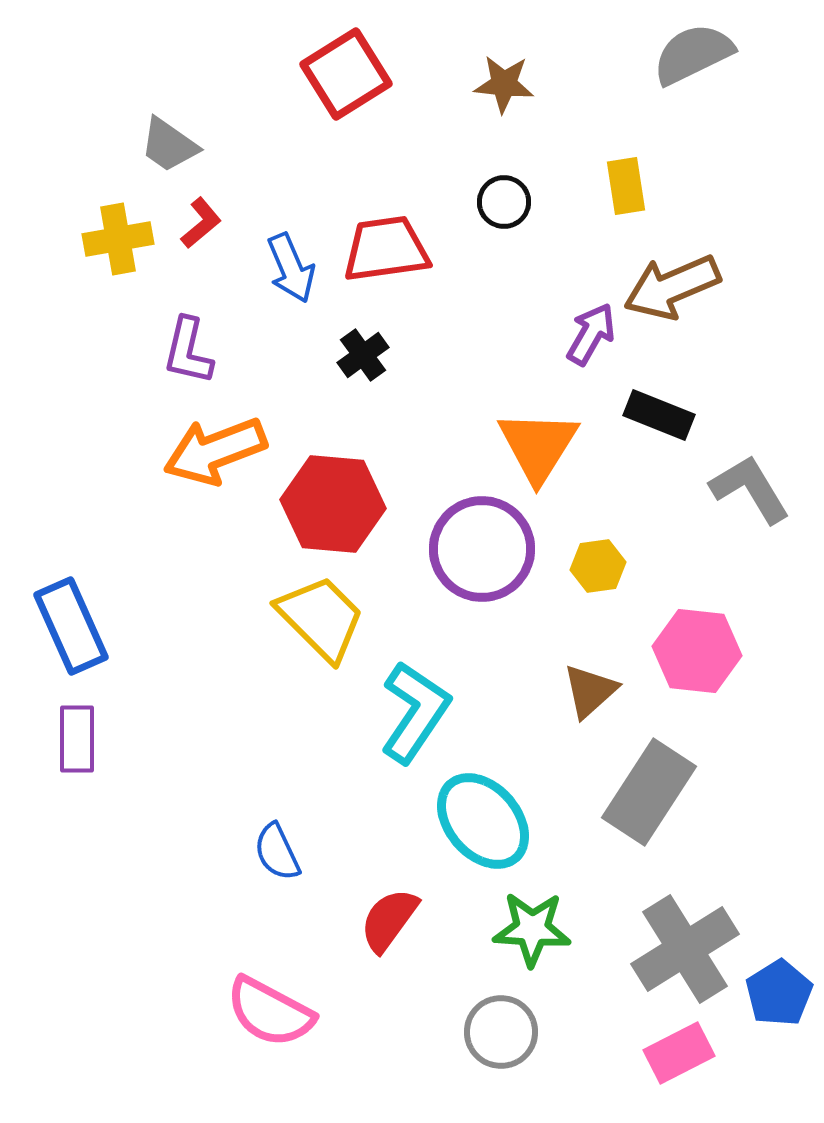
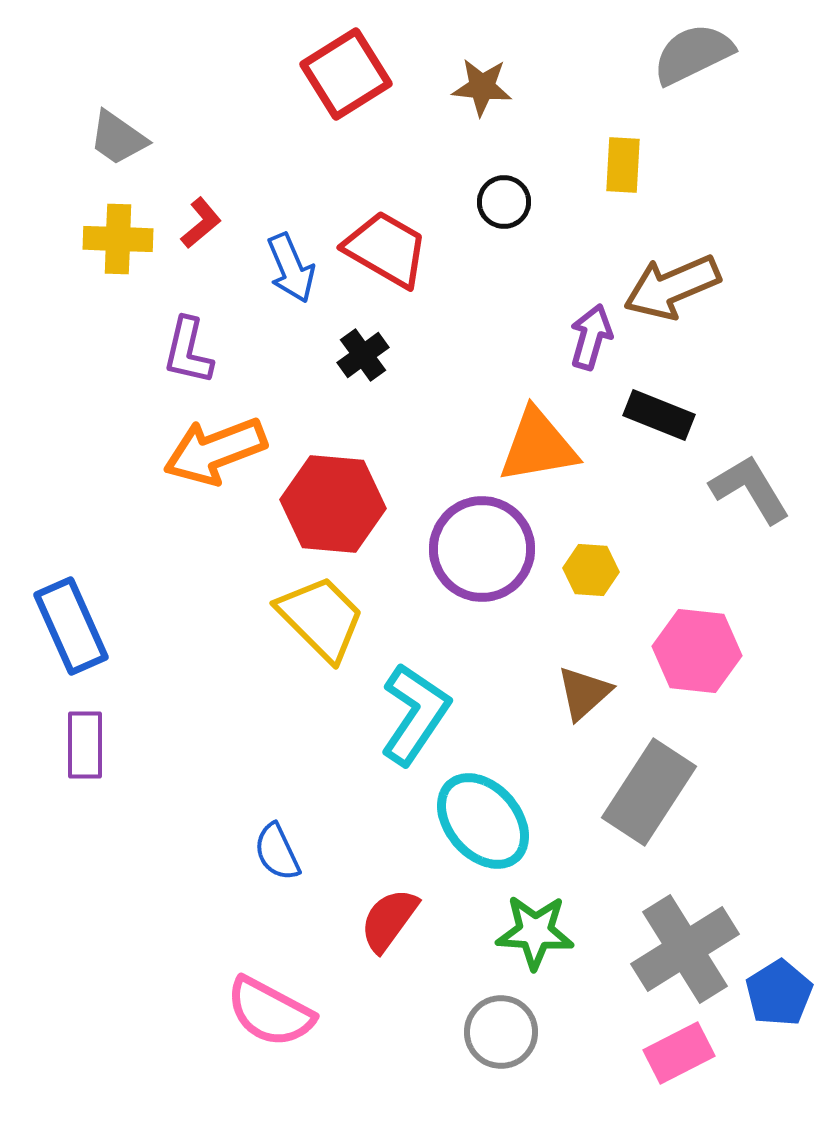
brown star: moved 22 px left, 3 px down
gray trapezoid: moved 51 px left, 7 px up
yellow rectangle: moved 3 px left, 21 px up; rotated 12 degrees clockwise
yellow cross: rotated 12 degrees clockwise
red trapezoid: rotated 38 degrees clockwise
purple arrow: moved 3 px down; rotated 14 degrees counterclockwise
orange triangle: rotated 48 degrees clockwise
yellow hexagon: moved 7 px left, 4 px down; rotated 12 degrees clockwise
brown triangle: moved 6 px left, 2 px down
cyan L-shape: moved 2 px down
purple rectangle: moved 8 px right, 6 px down
green star: moved 3 px right, 3 px down
